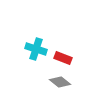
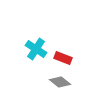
cyan cross: rotated 15 degrees clockwise
